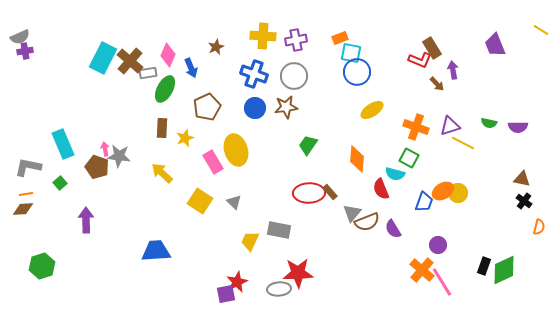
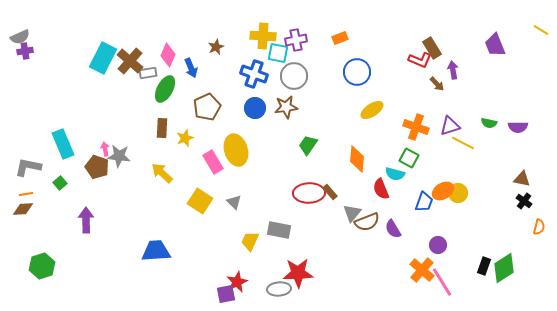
cyan square at (351, 53): moved 73 px left
green diamond at (504, 270): moved 2 px up; rotated 8 degrees counterclockwise
